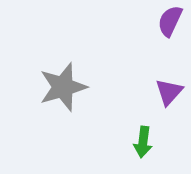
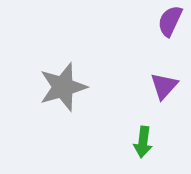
purple triangle: moved 5 px left, 6 px up
